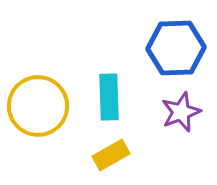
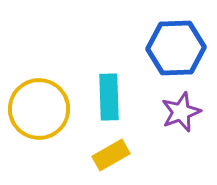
yellow circle: moved 1 px right, 3 px down
